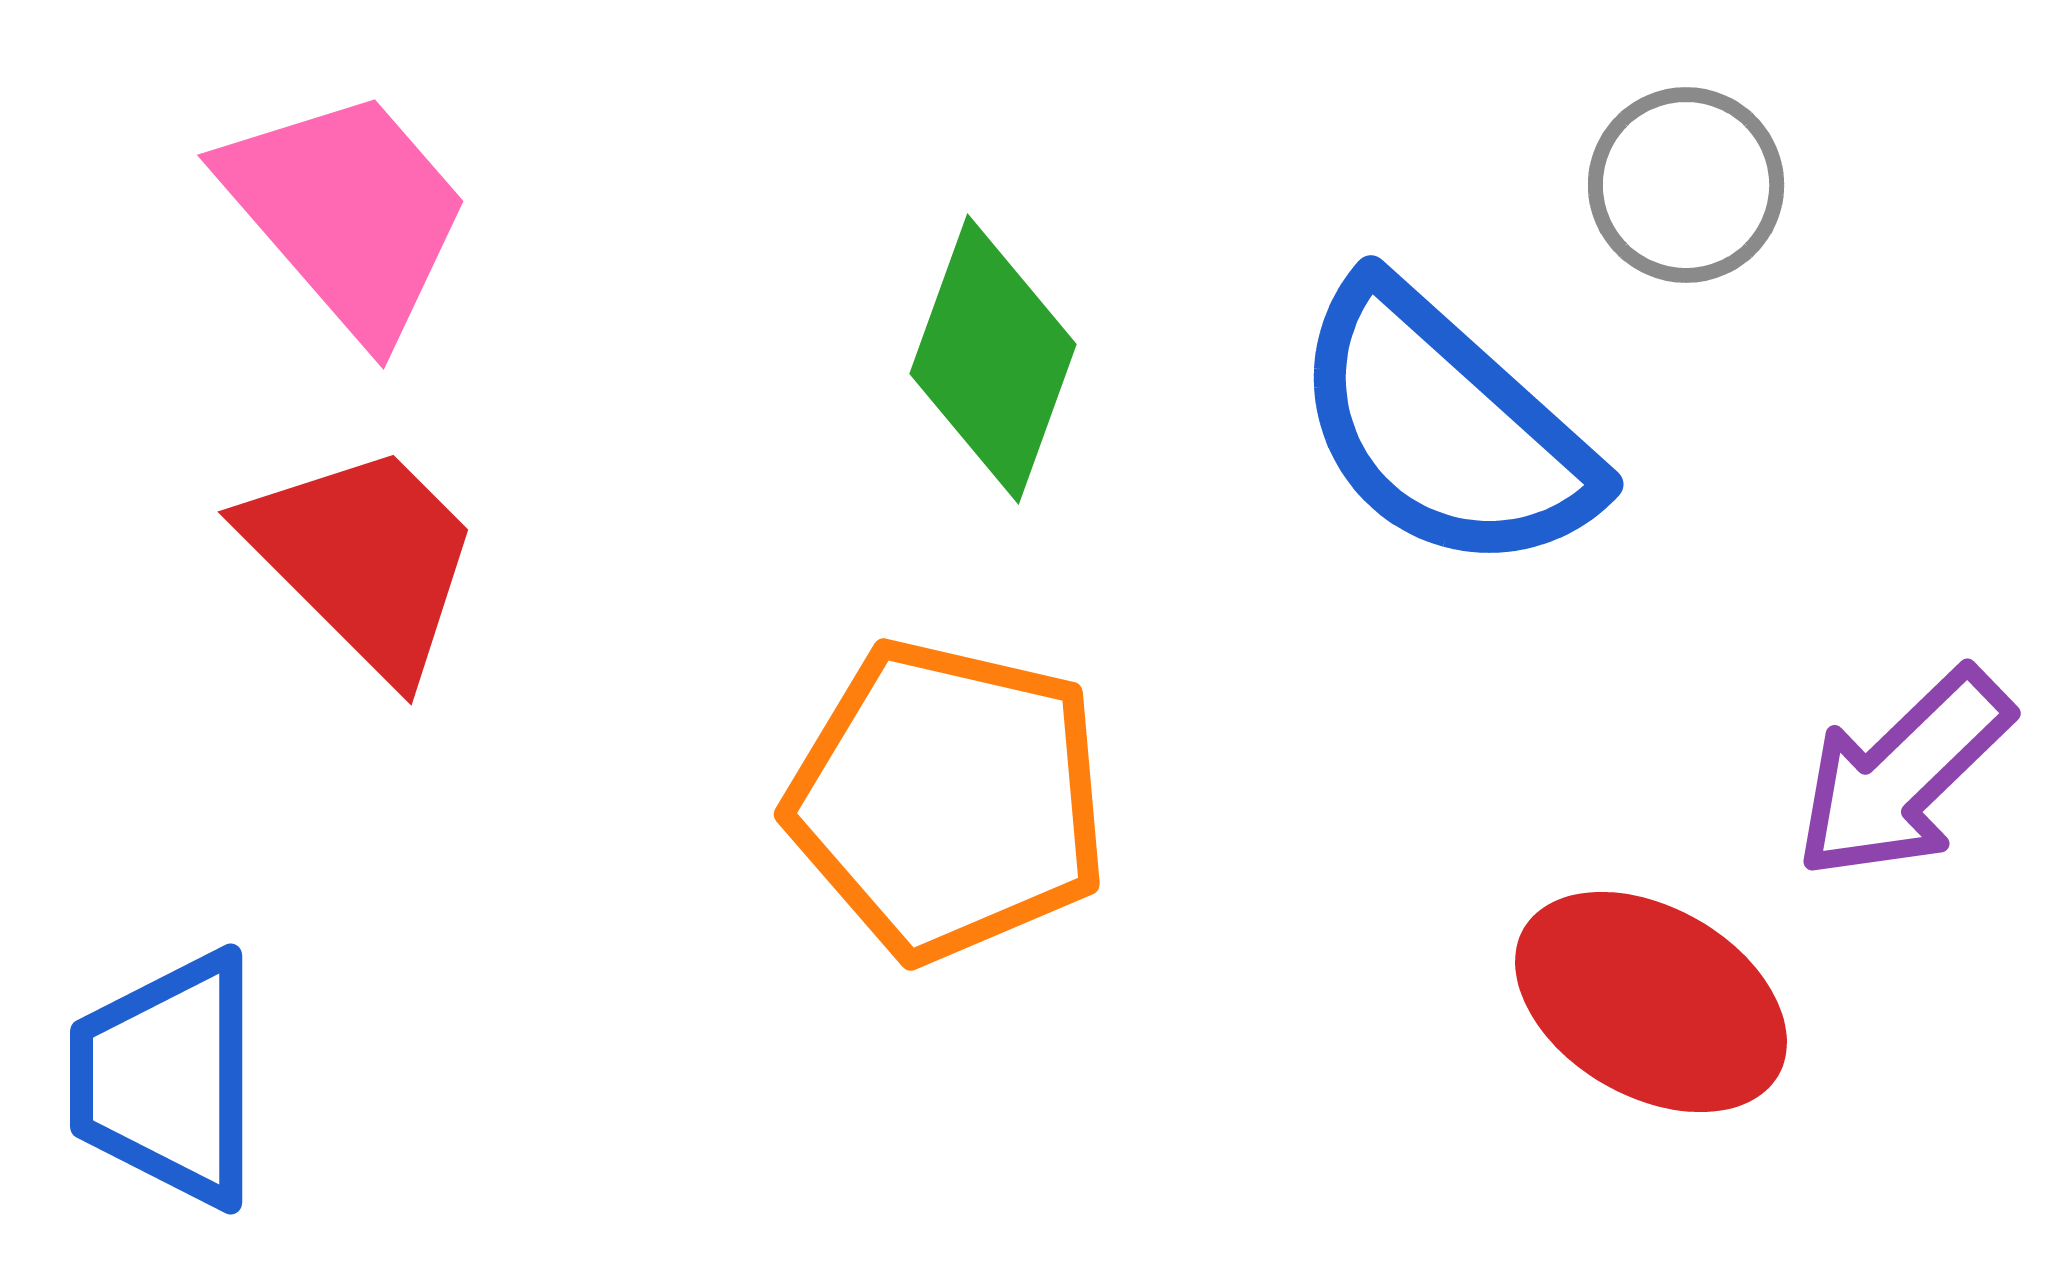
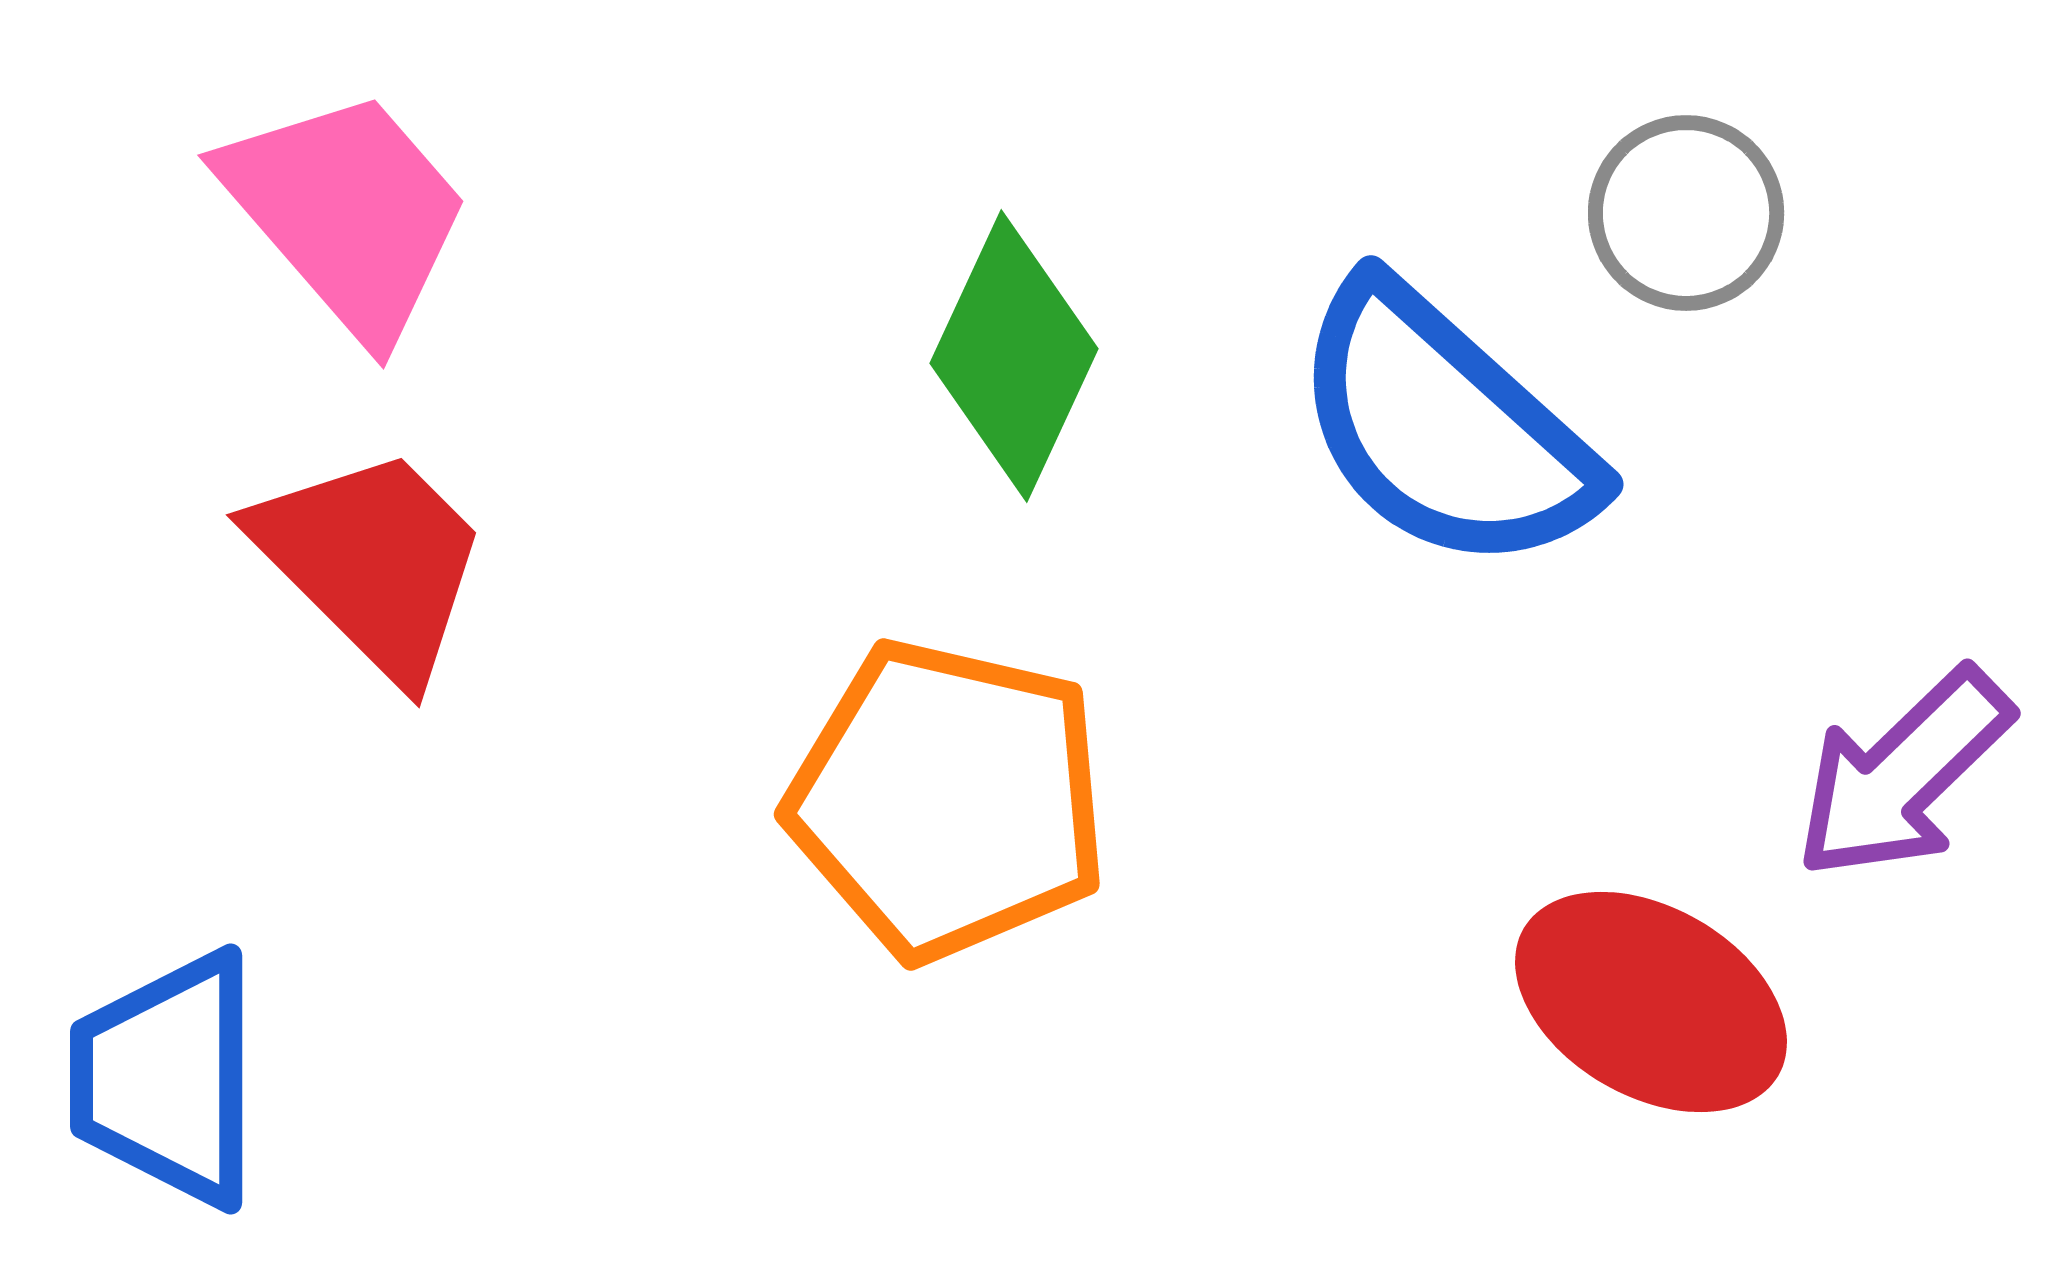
gray circle: moved 28 px down
green diamond: moved 21 px right, 3 px up; rotated 5 degrees clockwise
red trapezoid: moved 8 px right, 3 px down
